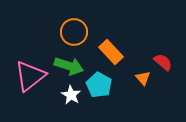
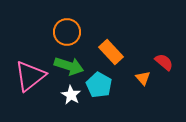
orange circle: moved 7 px left
red semicircle: moved 1 px right
